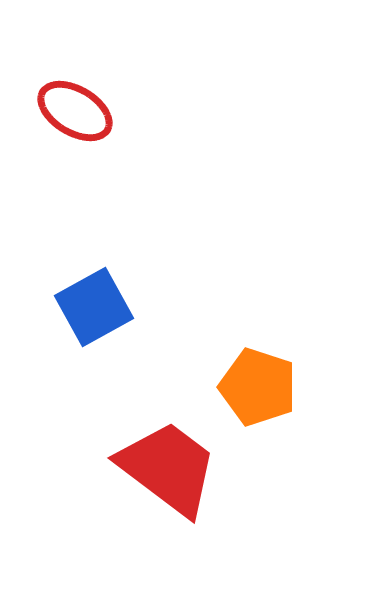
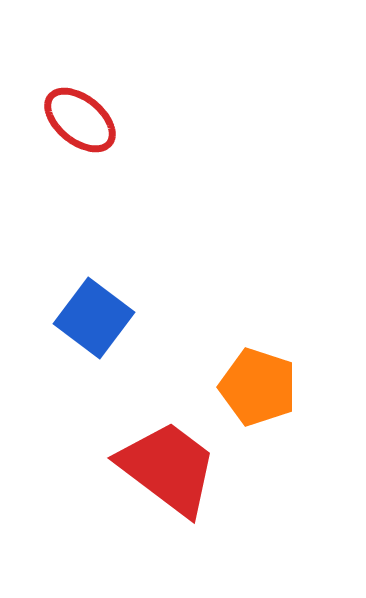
red ellipse: moved 5 px right, 9 px down; rotated 8 degrees clockwise
blue square: moved 11 px down; rotated 24 degrees counterclockwise
